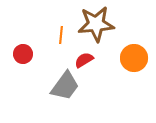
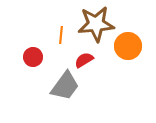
red circle: moved 10 px right, 3 px down
orange circle: moved 6 px left, 12 px up
